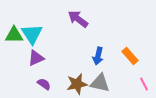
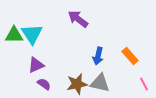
purple triangle: moved 7 px down
